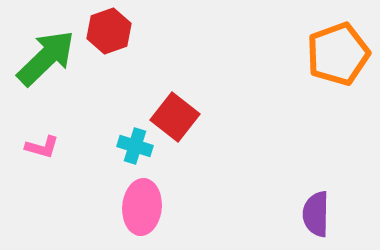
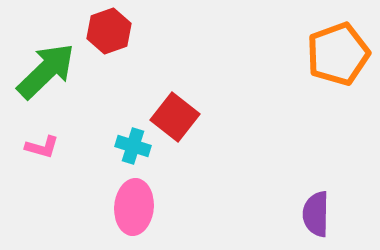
green arrow: moved 13 px down
cyan cross: moved 2 px left
pink ellipse: moved 8 px left
